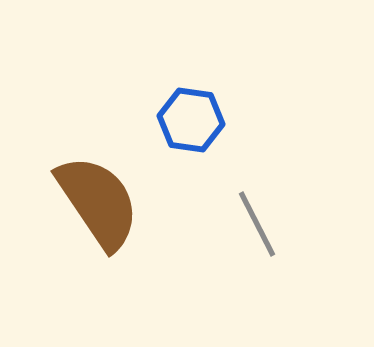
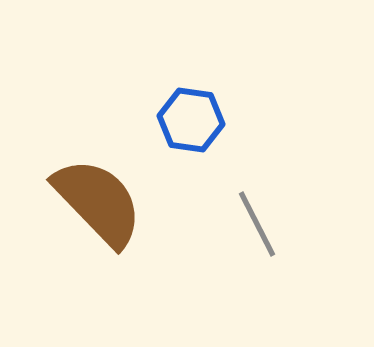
brown semicircle: rotated 10 degrees counterclockwise
